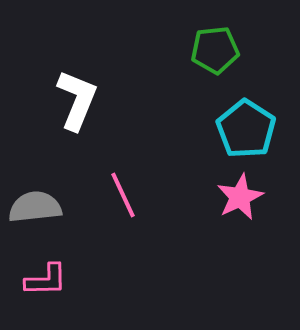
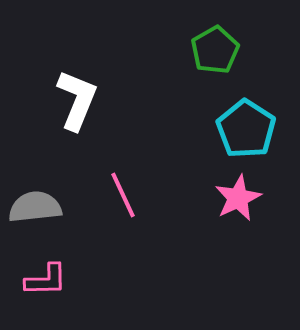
green pentagon: rotated 24 degrees counterclockwise
pink star: moved 2 px left, 1 px down
